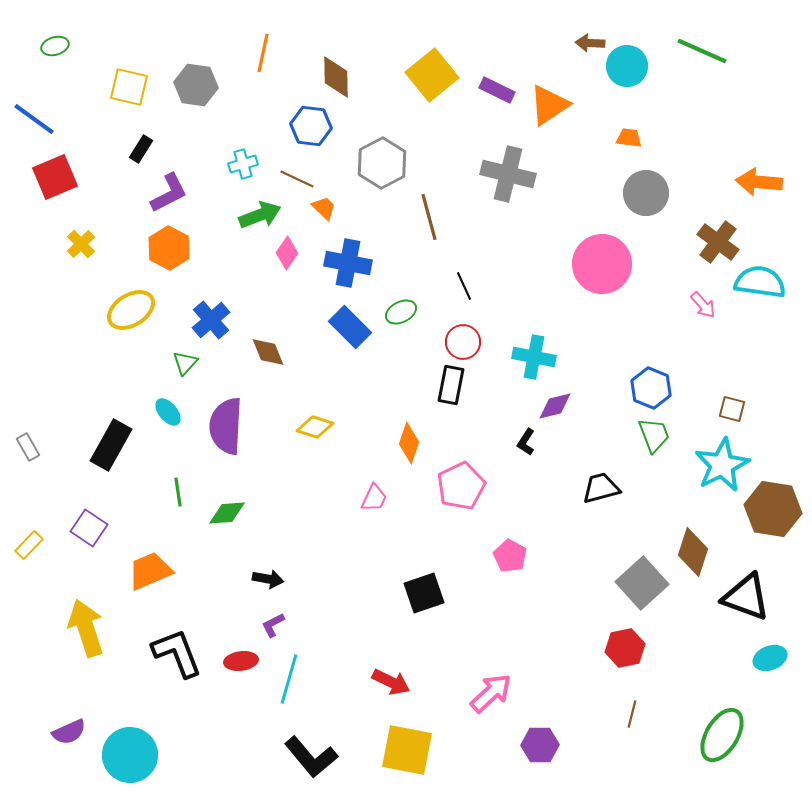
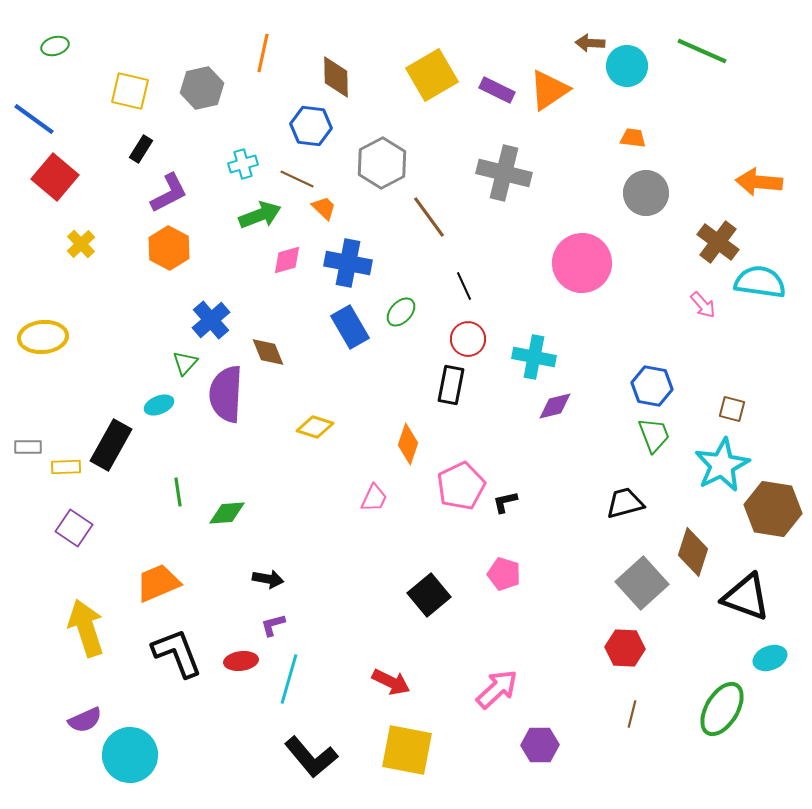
yellow square at (432, 75): rotated 9 degrees clockwise
gray hexagon at (196, 85): moved 6 px right, 3 px down; rotated 21 degrees counterclockwise
yellow square at (129, 87): moved 1 px right, 4 px down
orange triangle at (549, 105): moved 15 px up
orange trapezoid at (629, 138): moved 4 px right
gray cross at (508, 174): moved 4 px left, 1 px up
red square at (55, 177): rotated 27 degrees counterclockwise
brown line at (429, 217): rotated 21 degrees counterclockwise
pink diamond at (287, 253): moved 7 px down; rotated 40 degrees clockwise
pink circle at (602, 264): moved 20 px left, 1 px up
yellow ellipse at (131, 310): moved 88 px left, 27 px down; rotated 27 degrees clockwise
green ellipse at (401, 312): rotated 20 degrees counterclockwise
blue rectangle at (350, 327): rotated 15 degrees clockwise
red circle at (463, 342): moved 5 px right, 3 px up
blue hexagon at (651, 388): moved 1 px right, 2 px up; rotated 12 degrees counterclockwise
cyan ellipse at (168, 412): moved 9 px left, 7 px up; rotated 72 degrees counterclockwise
purple semicircle at (226, 426): moved 32 px up
black L-shape at (526, 442): moved 21 px left, 60 px down; rotated 44 degrees clockwise
orange diamond at (409, 443): moved 1 px left, 1 px down
gray rectangle at (28, 447): rotated 60 degrees counterclockwise
black trapezoid at (601, 488): moved 24 px right, 15 px down
purple square at (89, 528): moved 15 px left
yellow rectangle at (29, 545): moved 37 px right, 78 px up; rotated 44 degrees clockwise
pink pentagon at (510, 556): moved 6 px left, 18 px down; rotated 12 degrees counterclockwise
orange trapezoid at (150, 571): moved 8 px right, 12 px down
black square at (424, 593): moved 5 px right, 2 px down; rotated 21 degrees counterclockwise
purple L-shape at (273, 625): rotated 12 degrees clockwise
red hexagon at (625, 648): rotated 15 degrees clockwise
pink arrow at (491, 693): moved 6 px right, 4 px up
purple semicircle at (69, 732): moved 16 px right, 12 px up
green ellipse at (722, 735): moved 26 px up
